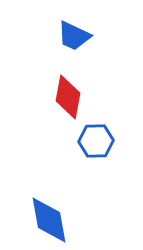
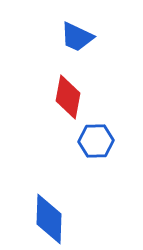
blue trapezoid: moved 3 px right, 1 px down
blue diamond: moved 1 px up; rotated 12 degrees clockwise
